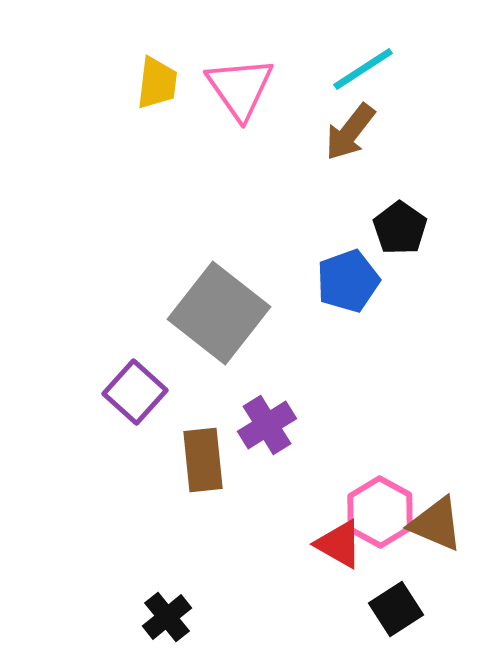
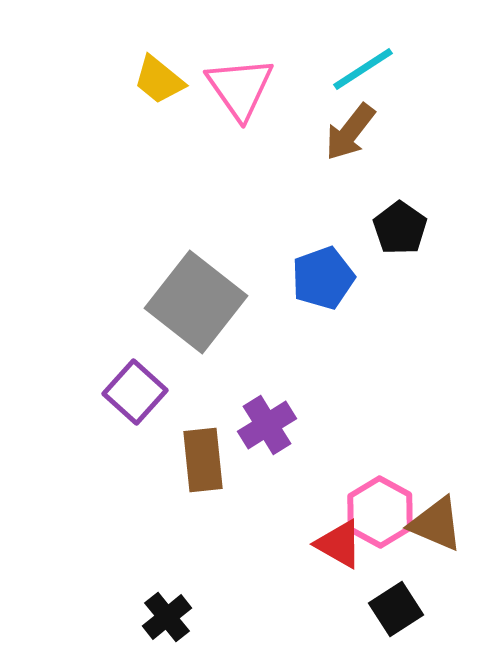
yellow trapezoid: moved 2 px right, 3 px up; rotated 122 degrees clockwise
blue pentagon: moved 25 px left, 3 px up
gray square: moved 23 px left, 11 px up
